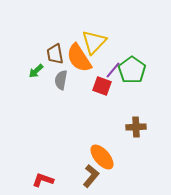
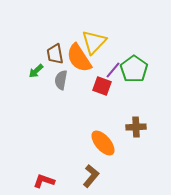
green pentagon: moved 2 px right, 1 px up
orange ellipse: moved 1 px right, 14 px up
red L-shape: moved 1 px right, 1 px down
